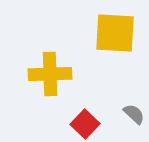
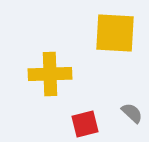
gray semicircle: moved 2 px left, 1 px up
red square: rotated 32 degrees clockwise
